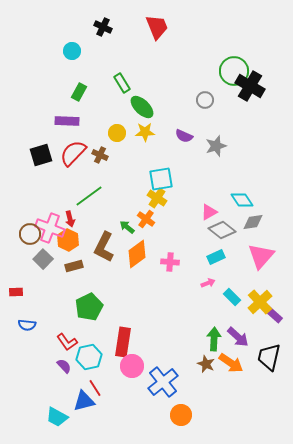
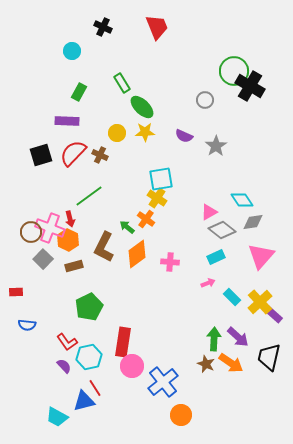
gray star at (216, 146): rotated 15 degrees counterclockwise
brown circle at (30, 234): moved 1 px right, 2 px up
